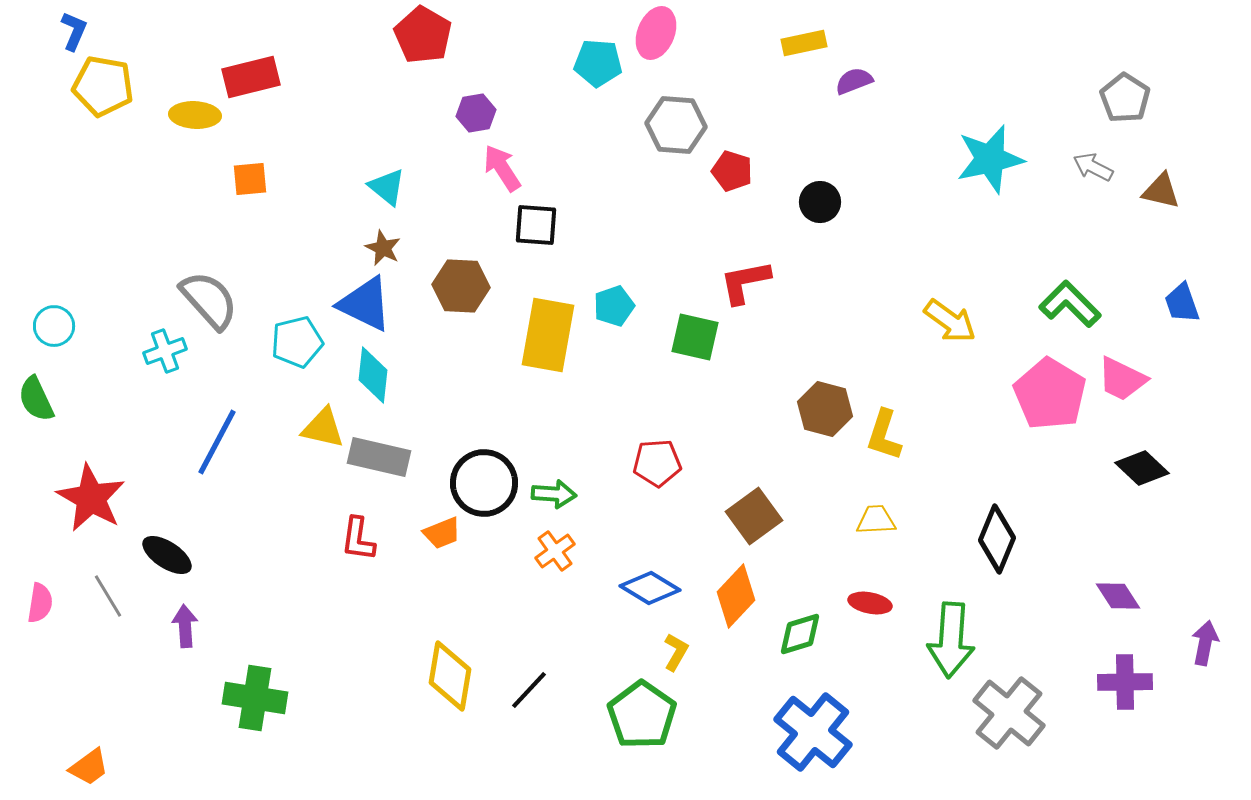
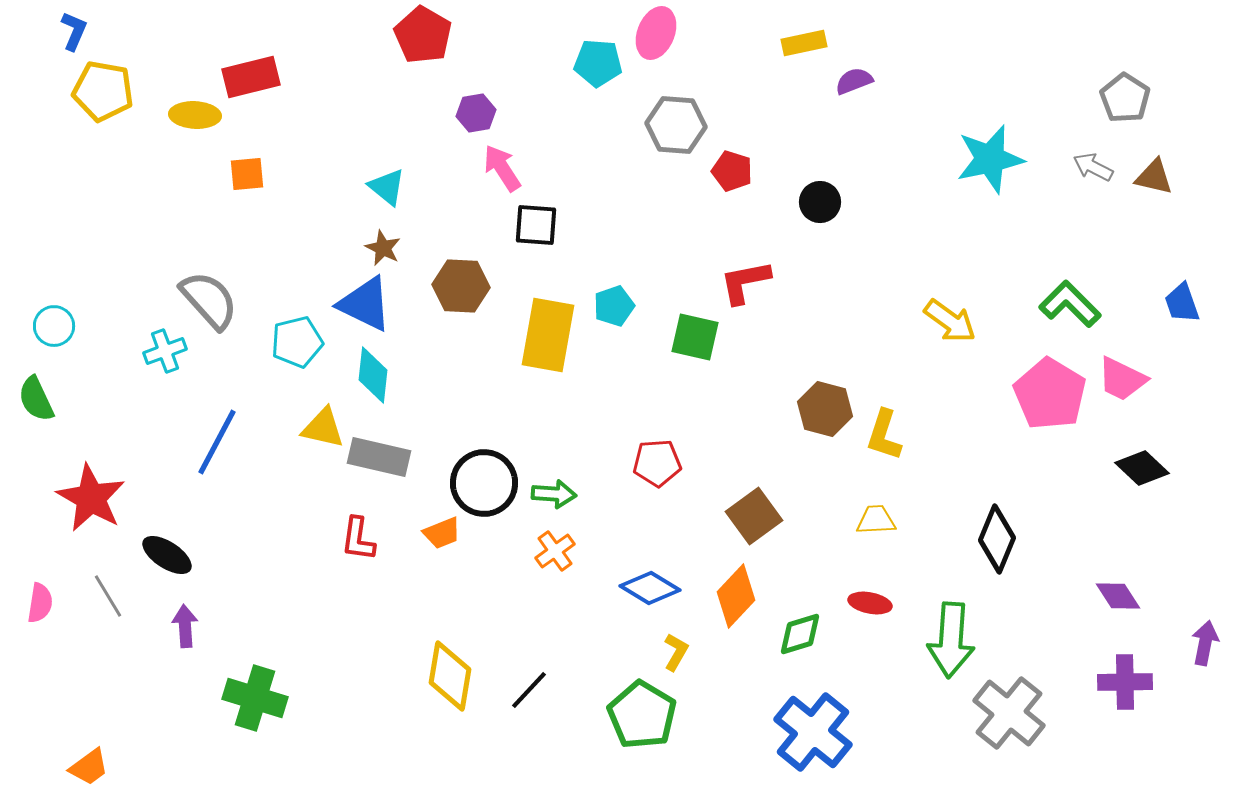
yellow pentagon at (103, 86): moved 5 px down
orange square at (250, 179): moved 3 px left, 5 px up
brown triangle at (1161, 191): moved 7 px left, 14 px up
green cross at (255, 698): rotated 8 degrees clockwise
green pentagon at (642, 715): rotated 4 degrees counterclockwise
